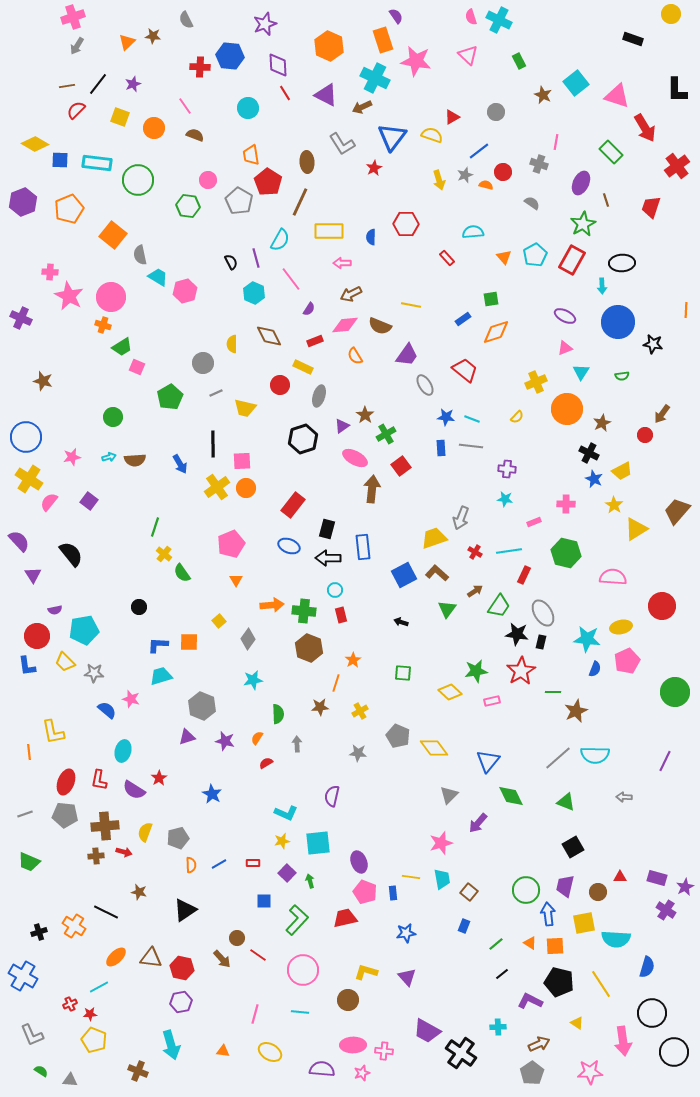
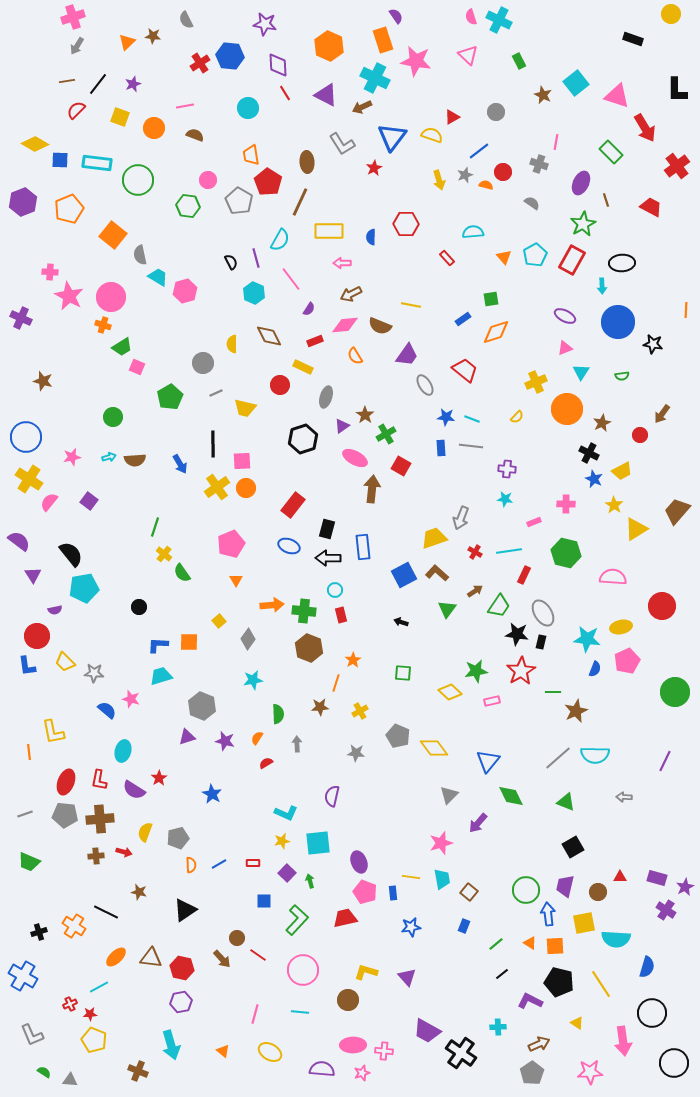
purple star at (265, 24): rotated 30 degrees clockwise
red cross at (200, 67): moved 4 px up; rotated 36 degrees counterclockwise
brown line at (67, 86): moved 5 px up
pink line at (185, 106): rotated 66 degrees counterclockwise
red trapezoid at (651, 207): rotated 100 degrees clockwise
gray ellipse at (319, 396): moved 7 px right, 1 px down
red circle at (645, 435): moved 5 px left
red square at (401, 466): rotated 24 degrees counterclockwise
purple semicircle at (19, 541): rotated 10 degrees counterclockwise
cyan pentagon at (84, 630): moved 42 px up
gray star at (358, 753): moved 2 px left
brown cross at (105, 826): moved 5 px left, 7 px up
blue star at (406, 933): moved 5 px right, 6 px up
orange triangle at (223, 1051): rotated 32 degrees clockwise
black circle at (674, 1052): moved 11 px down
green semicircle at (41, 1071): moved 3 px right, 1 px down
